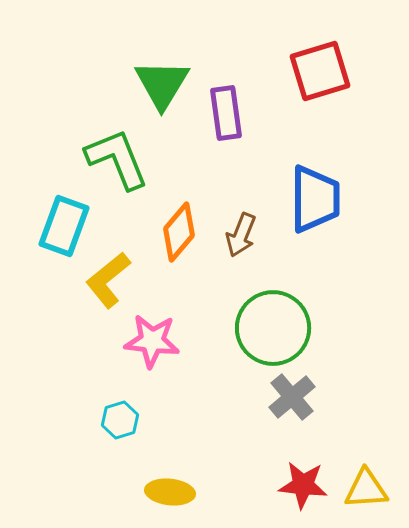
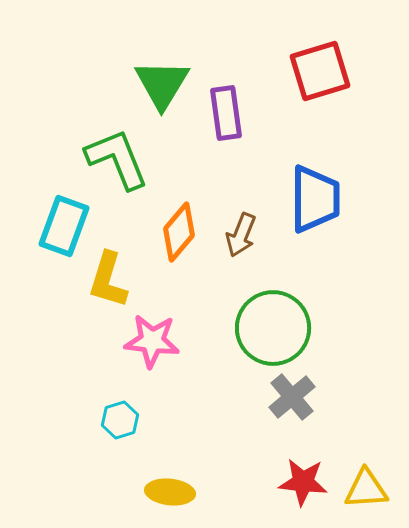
yellow L-shape: rotated 34 degrees counterclockwise
red star: moved 3 px up
